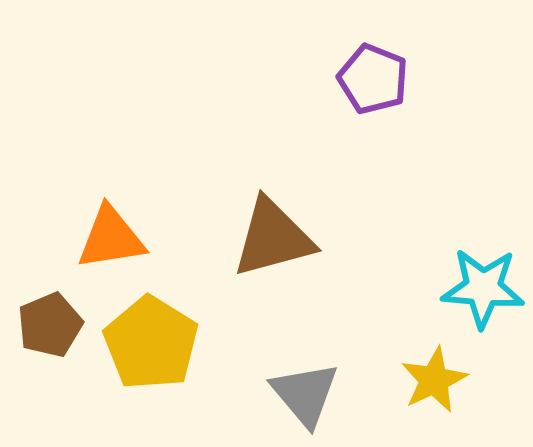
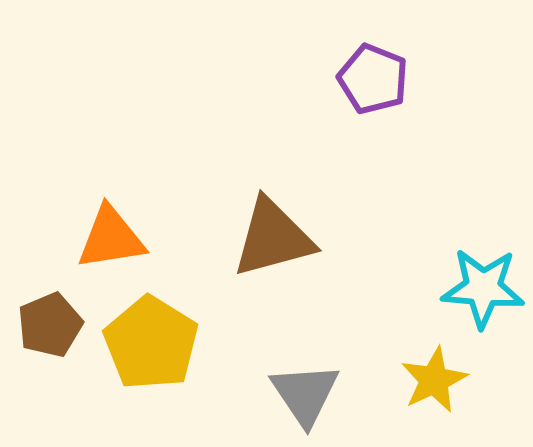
gray triangle: rotated 6 degrees clockwise
